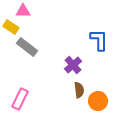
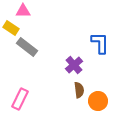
yellow rectangle: moved 1 px down
blue L-shape: moved 1 px right, 3 px down
purple cross: moved 1 px right
